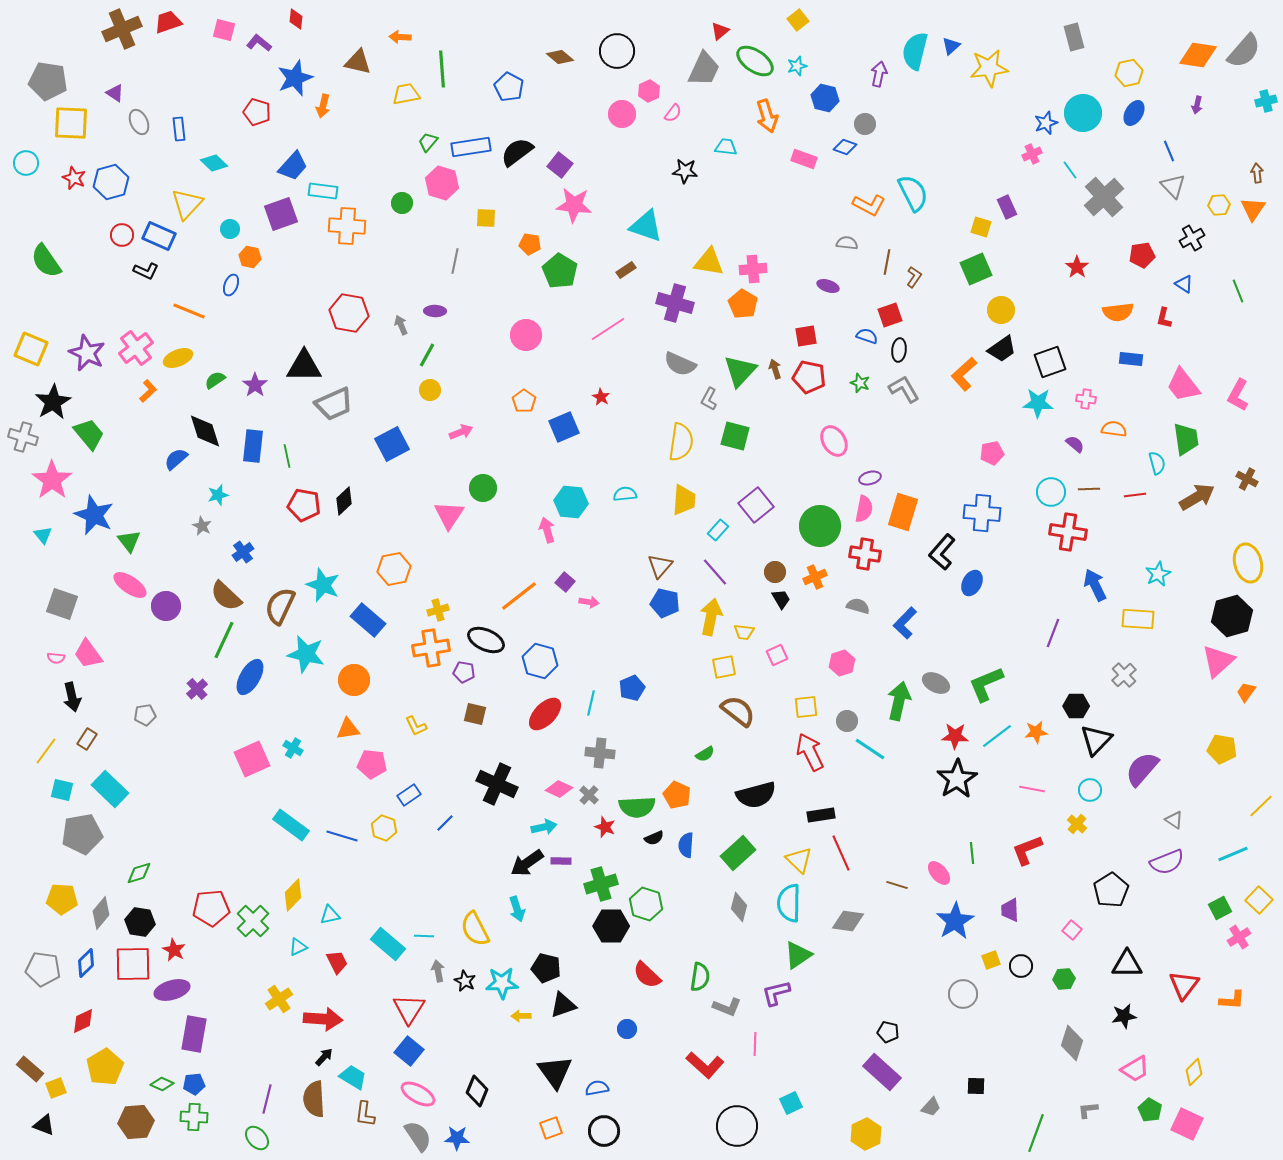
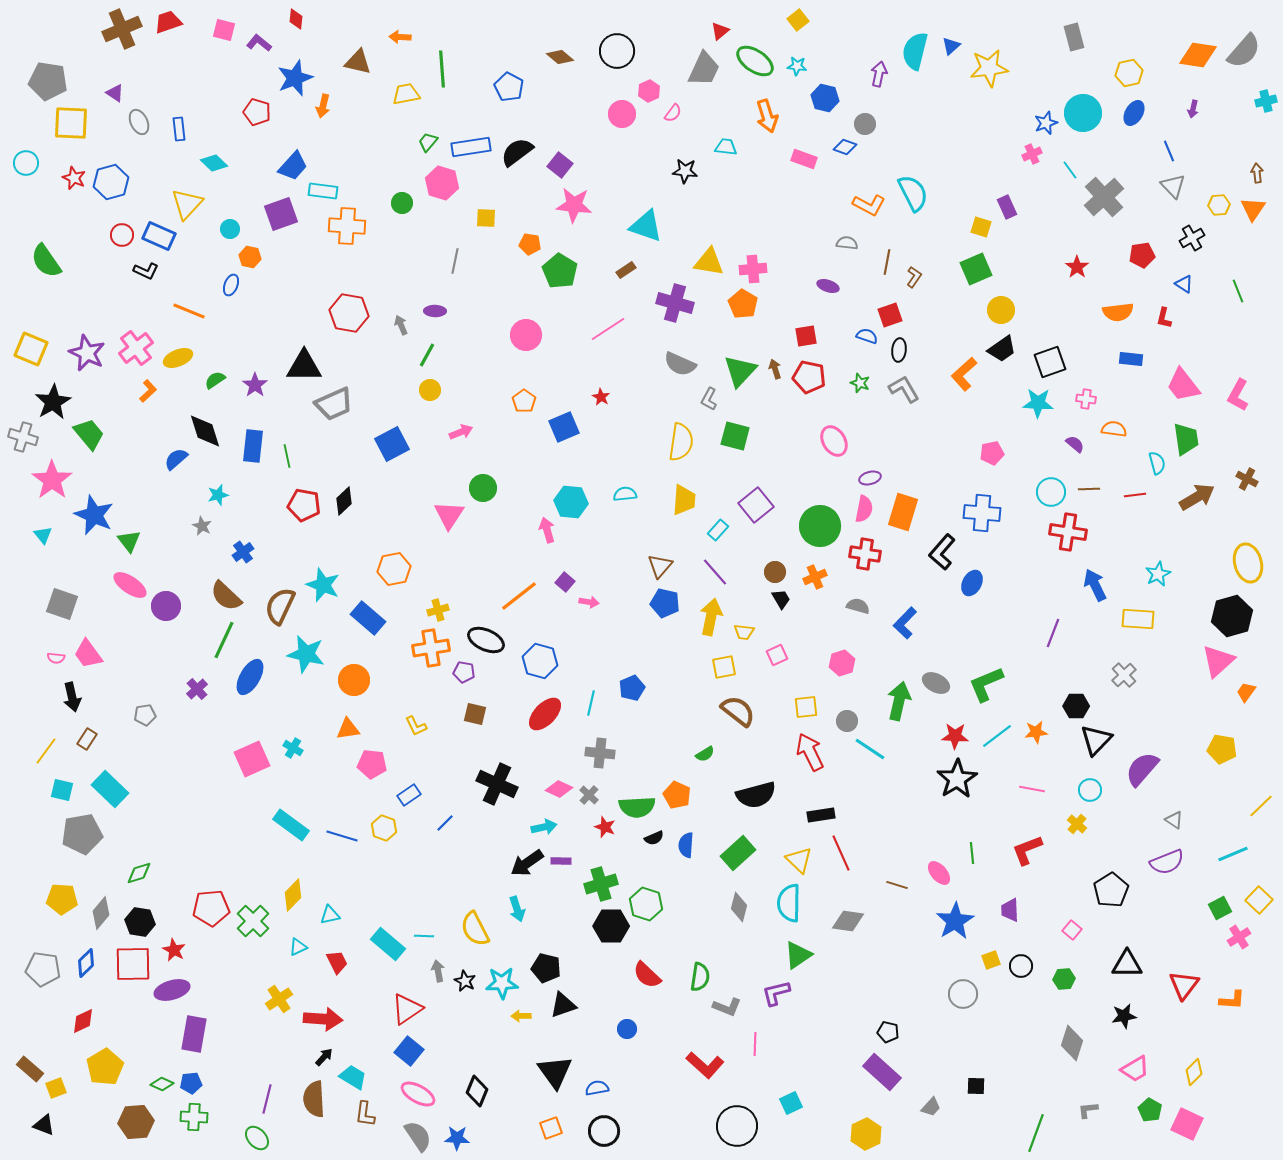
cyan star at (797, 66): rotated 24 degrees clockwise
purple arrow at (1197, 105): moved 4 px left, 4 px down
blue rectangle at (368, 620): moved 2 px up
red triangle at (409, 1009): moved 2 px left; rotated 24 degrees clockwise
blue pentagon at (194, 1084): moved 3 px left, 1 px up
